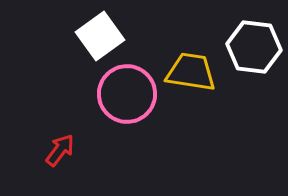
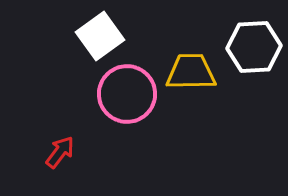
white hexagon: rotated 10 degrees counterclockwise
yellow trapezoid: rotated 10 degrees counterclockwise
red arrow: moved 2 px down
